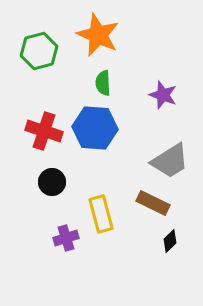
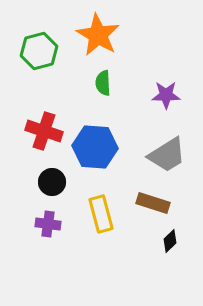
orange star: rotated 6 degrees clockwise
purple star: moved 3 px right; rotated 20 degrees counterclockwise
blue hexagon: moved 19 px down
gray trapezoid: moved 3 px left, 6 px up
brown rectangle: rotated 8 degrees counterclockwise
purple cross: moved 18 px left, 14 px up; rotated 25 degrees clockwise
